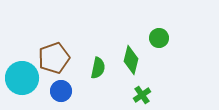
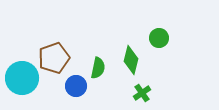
blue circle: moved 15 px right, 5 px up
green cross: moved 2 px up
